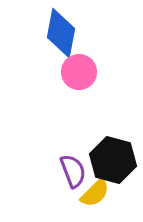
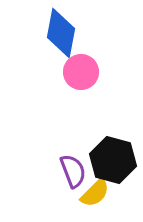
pink circle: moved 2 px right
